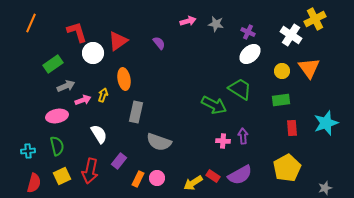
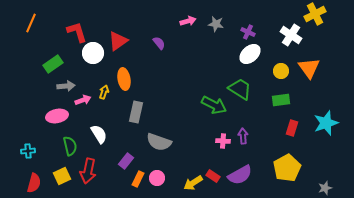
yellow cross at (315, 19): moved 5 px up
yellow circle at (282, 71): moved 1 px left
gray arrow at (66, 86): rotated 18 degrees clockwise
yellow arrow at (103, 95): moved 1 px right, 3 px up
red rectangle at (292, 128): rotated 21 degrees clockwise
green semicircle at (57, 146): moved 13 px right
purple rectangle at (119, 161): moved 7 px right
red arrow at (90, 171): moved 2 px left
